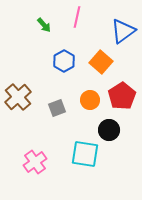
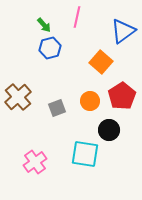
blue hexagon: moved 14 px left, 13 px up; rotated 15 degrees clockwise
orange circle: moved 1 px down
